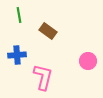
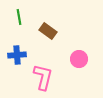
green line: moved 2 px down
pink circle: moved 9 px left, 2 px up
